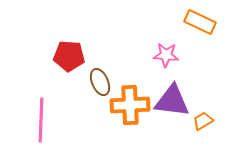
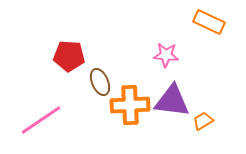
orange rectangle: moved 9 px right
pink line: rotated 54 degrees clockwise
